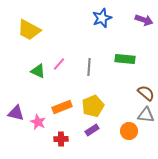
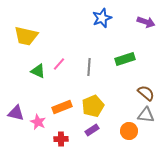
purple arrow: moved 2 px right, 2 px down
yellow trapezoid: moved 3 px left, 6 px down; rotated 15 degrees counterclockwise
green rectangle: rotated 24 degrees counterclockwise
